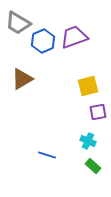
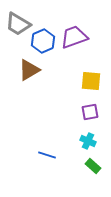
gray trapezoid: moved 1 px down
brown triangle: moved 7 px right, 9 px up
yellow square: moved 3 px right, 5 px up; rotated 20 degrees clockwise
purple square: moved 8 px left
